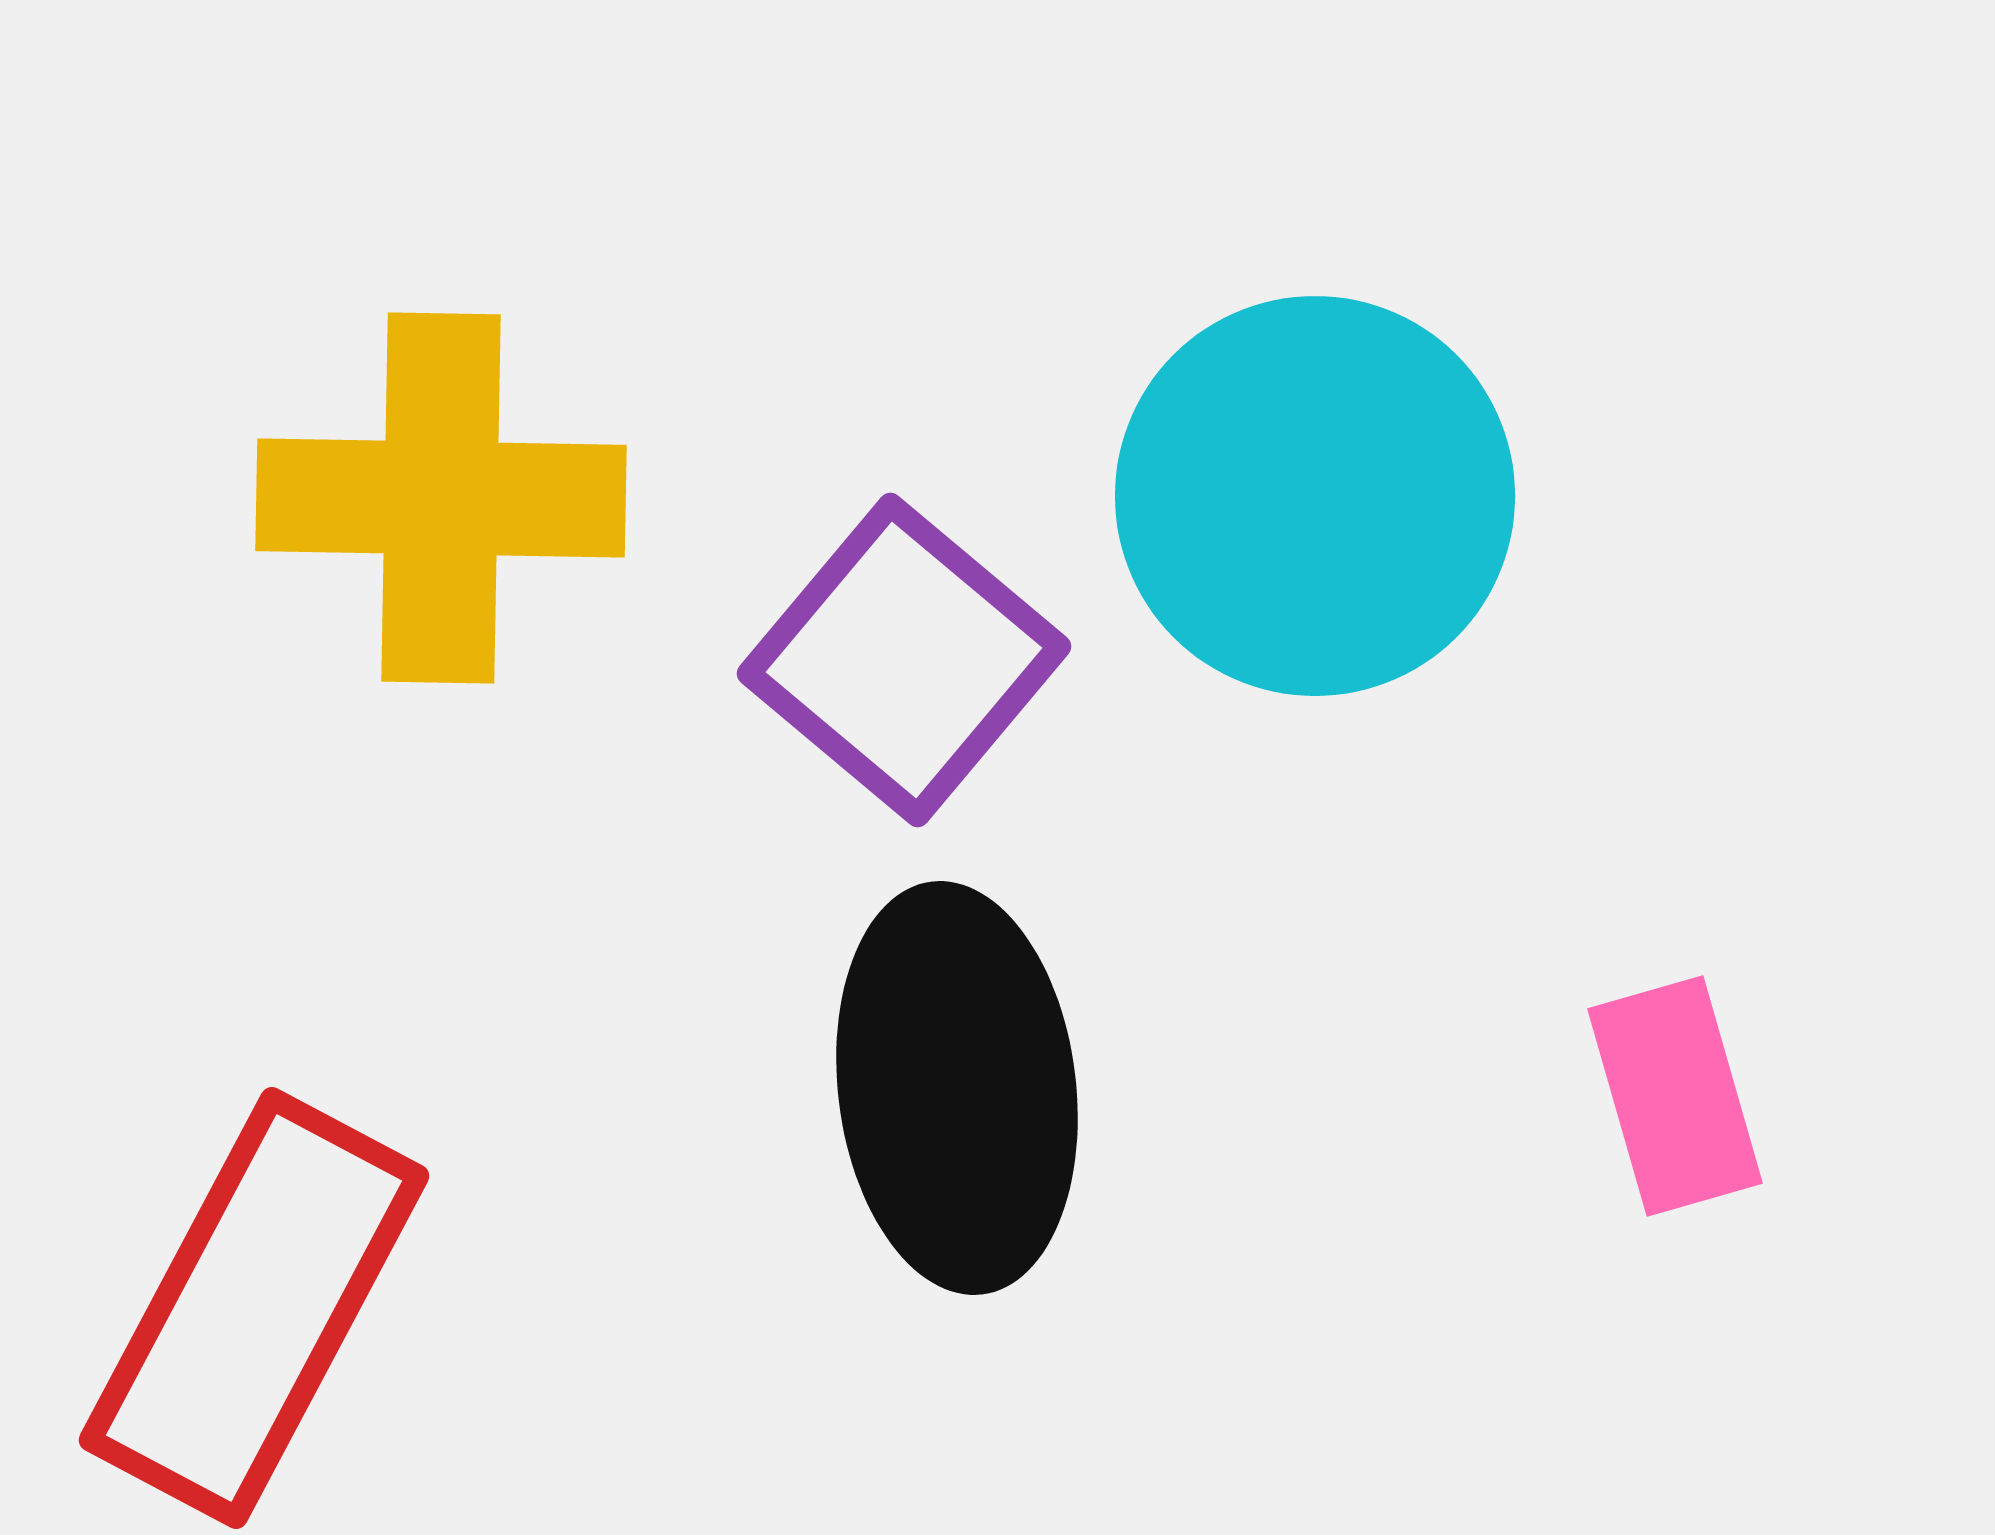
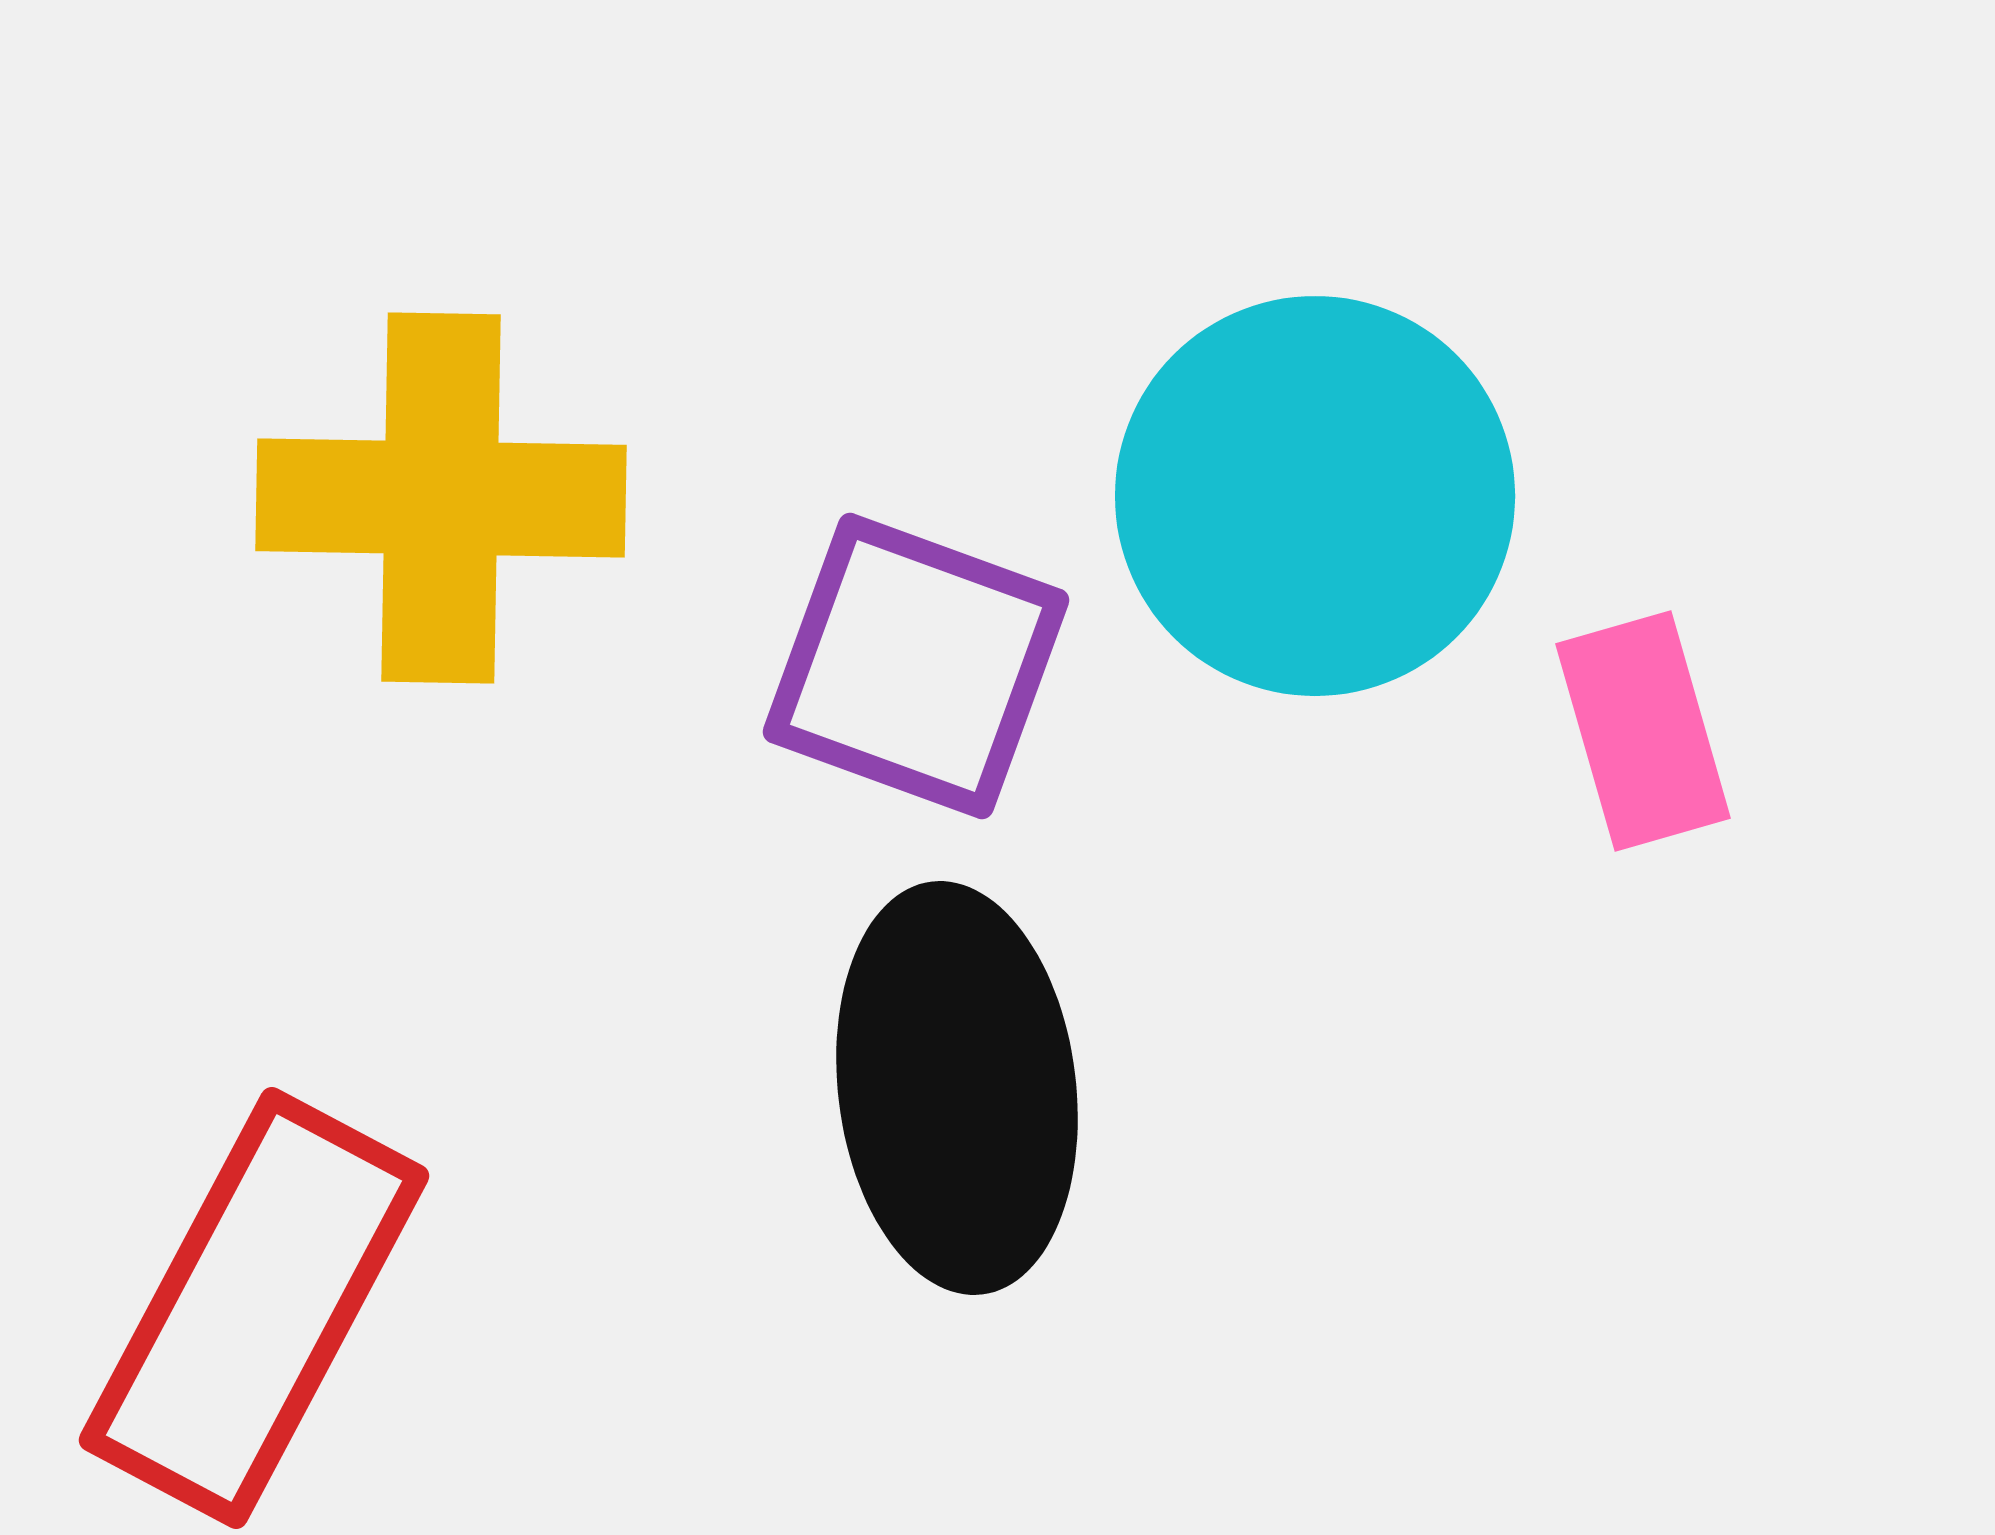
purple square: moved 12 px right, 6 px down; rotated 20 degrees counterclockwise
pink rectangle: moved 32 px left, 365 px up
